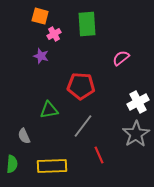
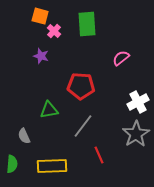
pink cross: moved 3 px up; rotated 16 degrees counterclockwise
